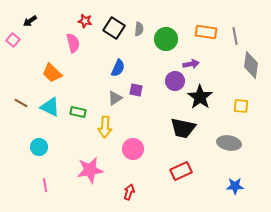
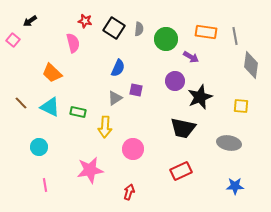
purple arrow: moved 7 px up; rotated 42 degrees clockwise
black star: rotated 15 degrees clockwise
brown line: rotated 16 degrees clockwise
